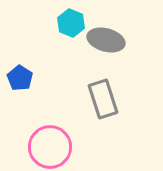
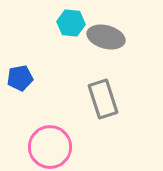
cyan hexagon: rotated 16 degrees counterclockwise
gray ellipse: moved 3 px up
blue pentagon: rotated 30 degrees clockwise
